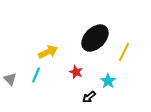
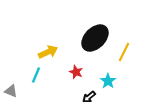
gray triangle: moved 1 px right, 12 px down; rotated 24 degrees counterclockwise
